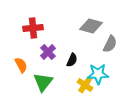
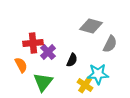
red cross: moved 15 px down
